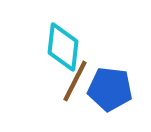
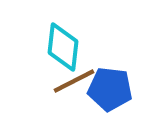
brown line: moved 1 px left; rotated 36 degrees clockwise
